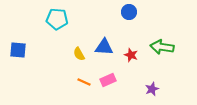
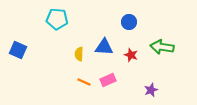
blue circle: moved 10 px down
blue square: rotated 18 degrees clockwise
yellow semicircle: rotated 32 degrees clockwise
purple star: moved 1 px left, 1 px down
